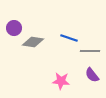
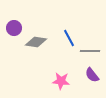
blue line: rotated 42 degrees clockwise
gray diamond: moved 3 px right
